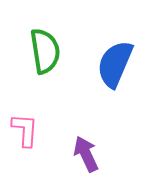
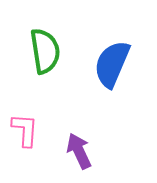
blue semicircle: moved 3 px left
purple arrow: moved 7 px left, 3 px up
